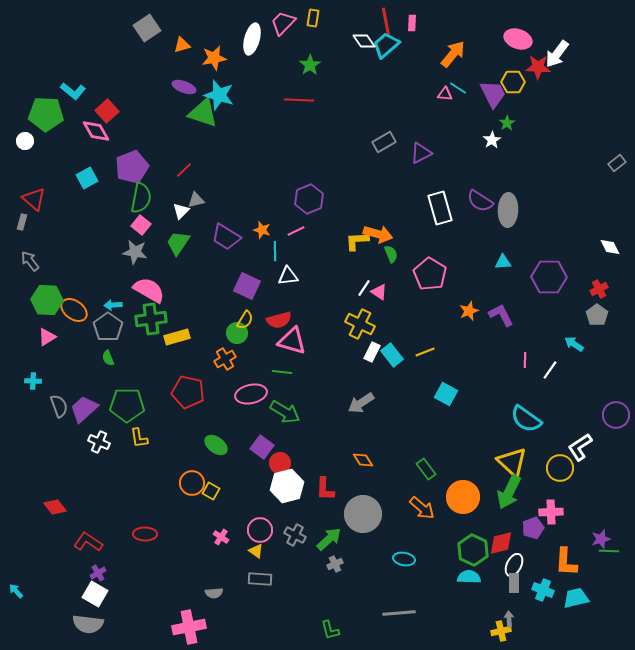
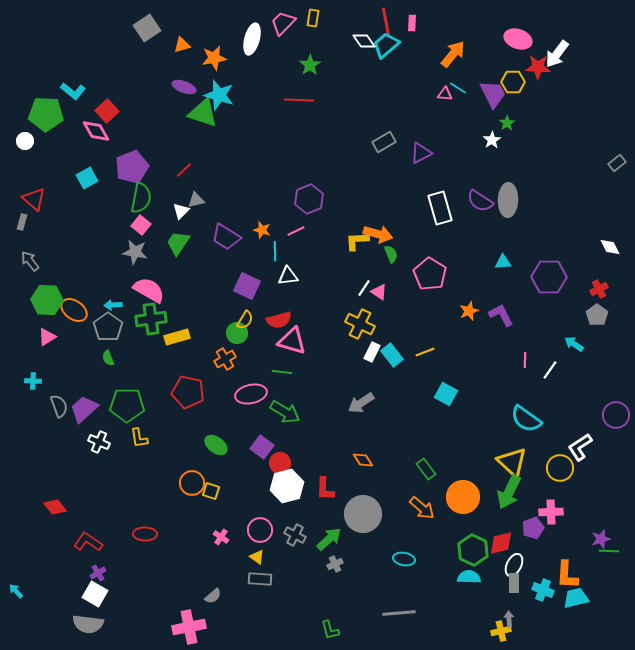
gray ellipse at (508, 210): moved 10 px up
yellow square at (211, 491): rotated 12 degrees counterclockwise
yellow triangle at (256, 551): moved 1 px right, 6 px down
orange L-shape at (566, 562): moved 1 px right, 13 px down
gray semicircle at (214, 593): moved 1 px left, 3 px down; rotated 36 degrees counterclockwise
